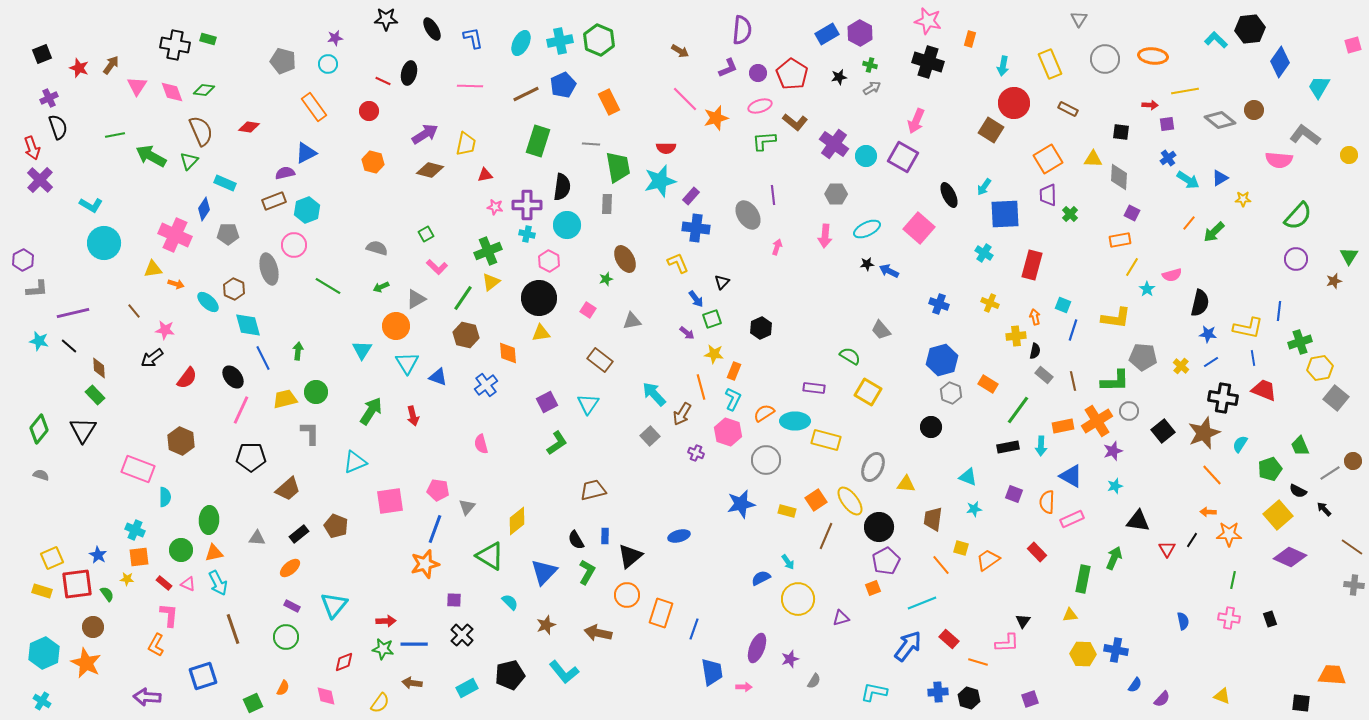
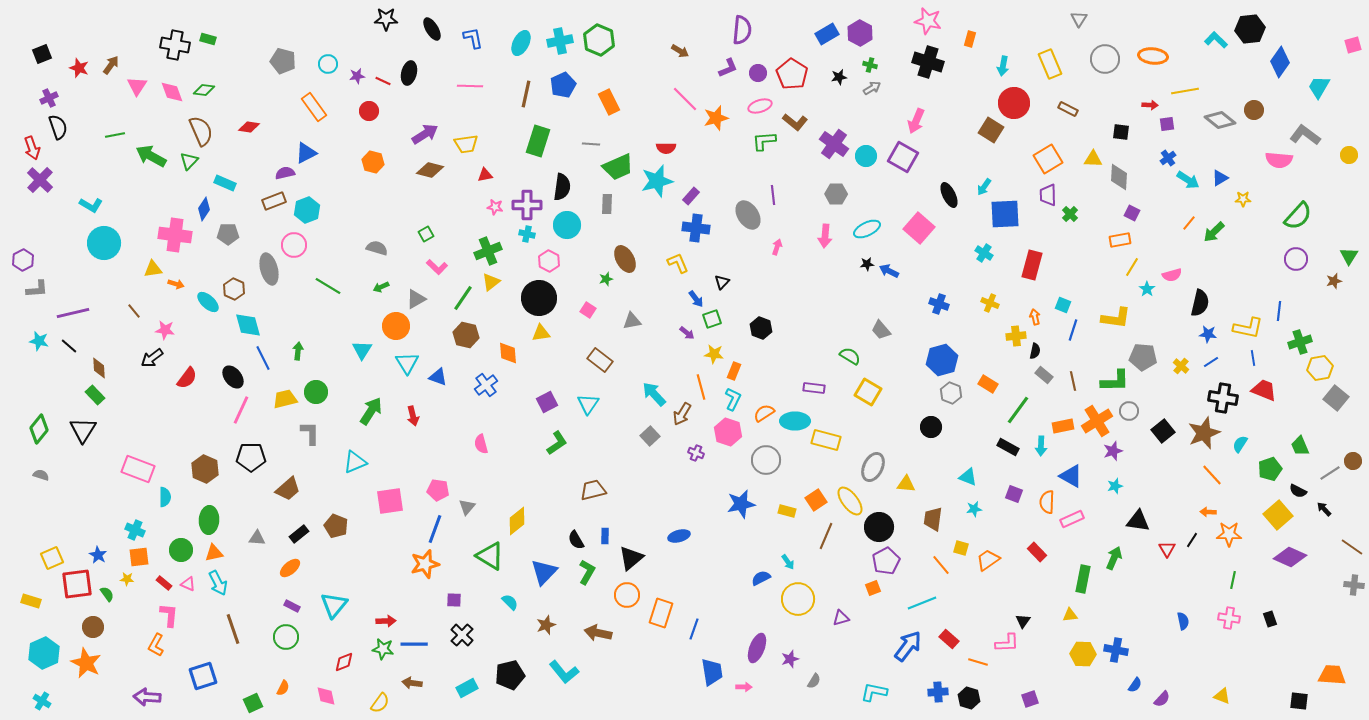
purple star at (335, 38): moved 22 px right, 38 px down
brown line at (526, 94): rotated 52 degrees counterclockwise
yellow trapezoid at (466, 144): rotated 70 degrees clockwise
green trapezoid at (618, 167): rotated 76 degrees clockwise
cyan star at (660, 181): moved 3 px left
pink cross at (175, 235): rotated 16 degrees counterclockwise
black hexagon at (761, 328): rotated 15 degrees counterclockwise
brown hexagon at (181, 441): moved 24 px right, 28 px down
black rectangle at (1008, 447): rotated 40 degrees clockwise
black triangle at (630, 556): moved 1 px right, 2 px down
yellow rectangle at (42, 591): moved 11 px left, 10 px down
black square at (1301, 703): moved 2 px left, 2 px up
